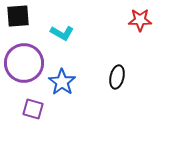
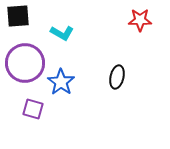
purple circle: moved 1 px right
blue star: moved 1 px left
